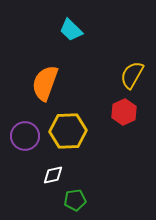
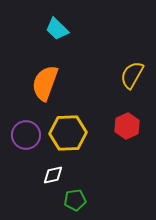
cyan trapezoid: moved 14 px left, 1 px up
red hexagon: moved 3 px right, 14 px down
yellow hexagon: moved 2 px down
purple circle: moved 1 px right, 1 px up
